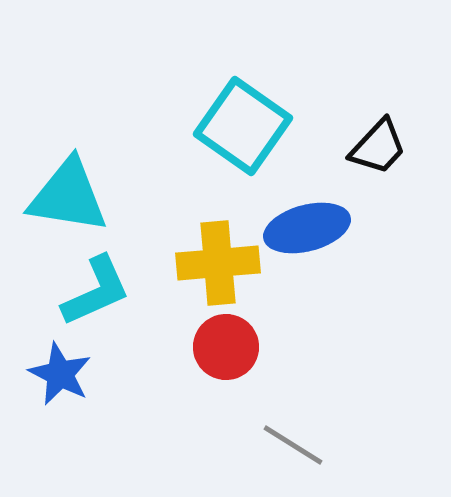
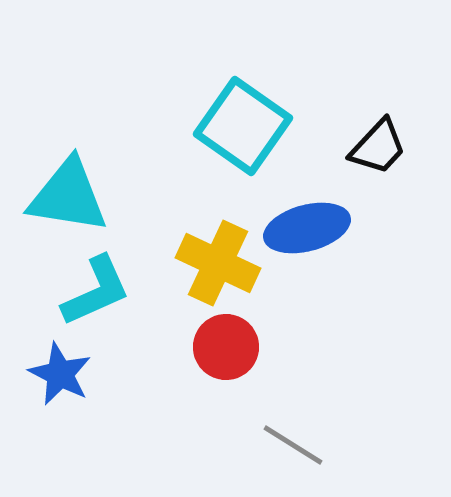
yellow cross: rotated 30 degrees clockwise
